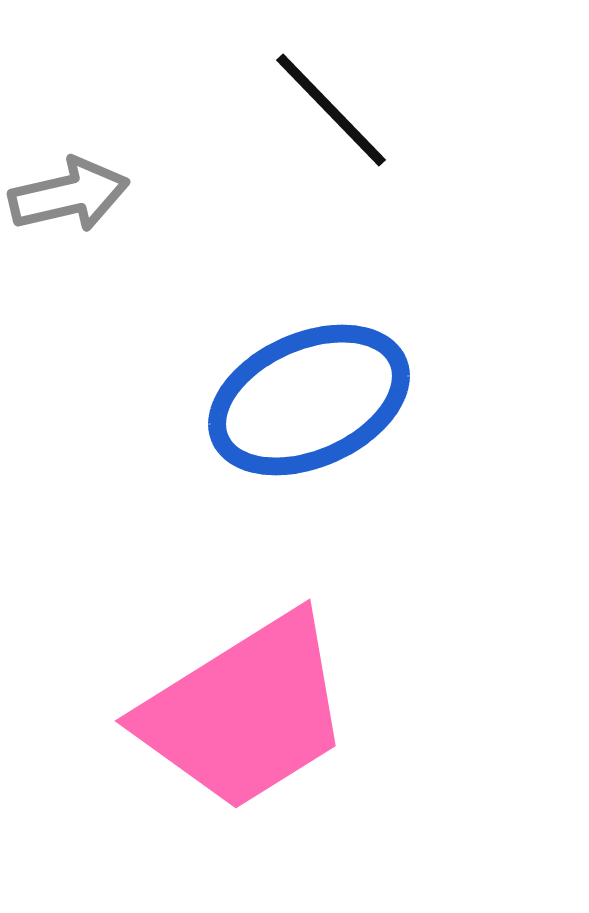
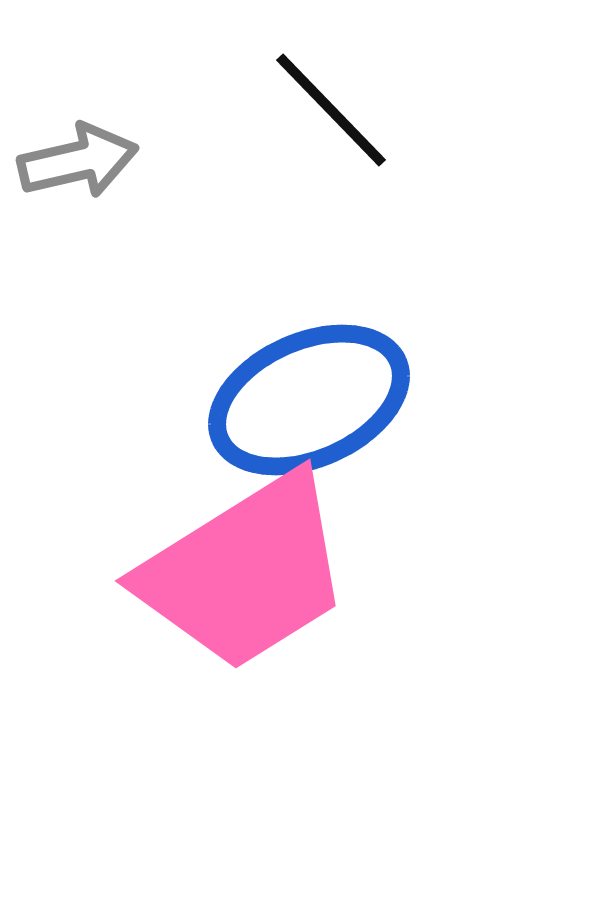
gray arrow: moved 9 px right, 34 px up
pink trapezoid: moved 140 px up
